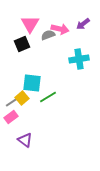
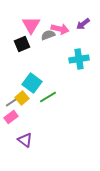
pink triangle: moved 1 px right, 1 px down
cyan square: rotated 30 degrees clockwise
